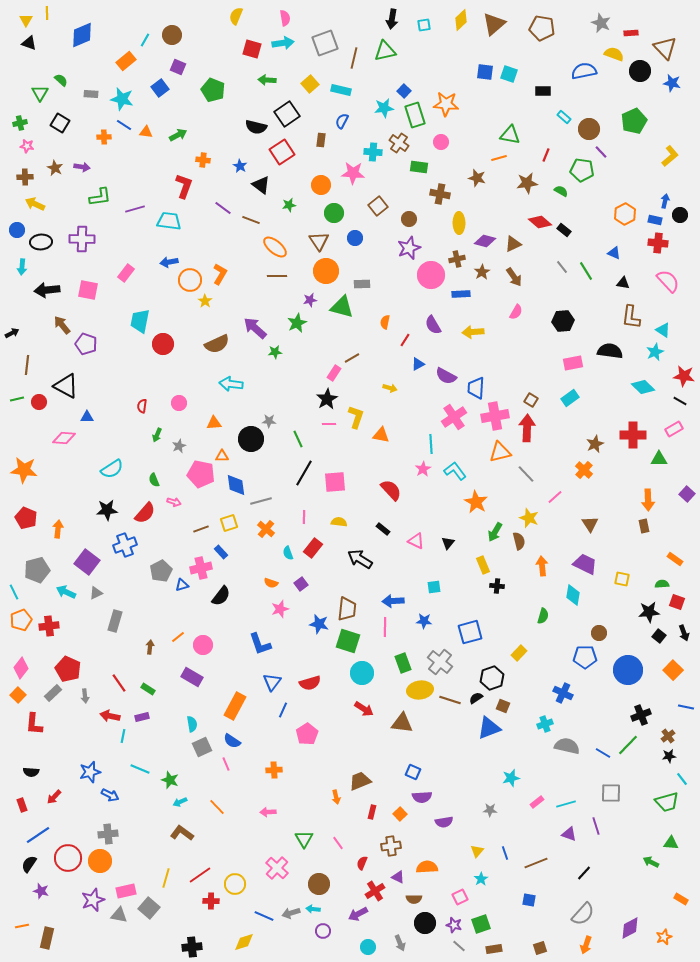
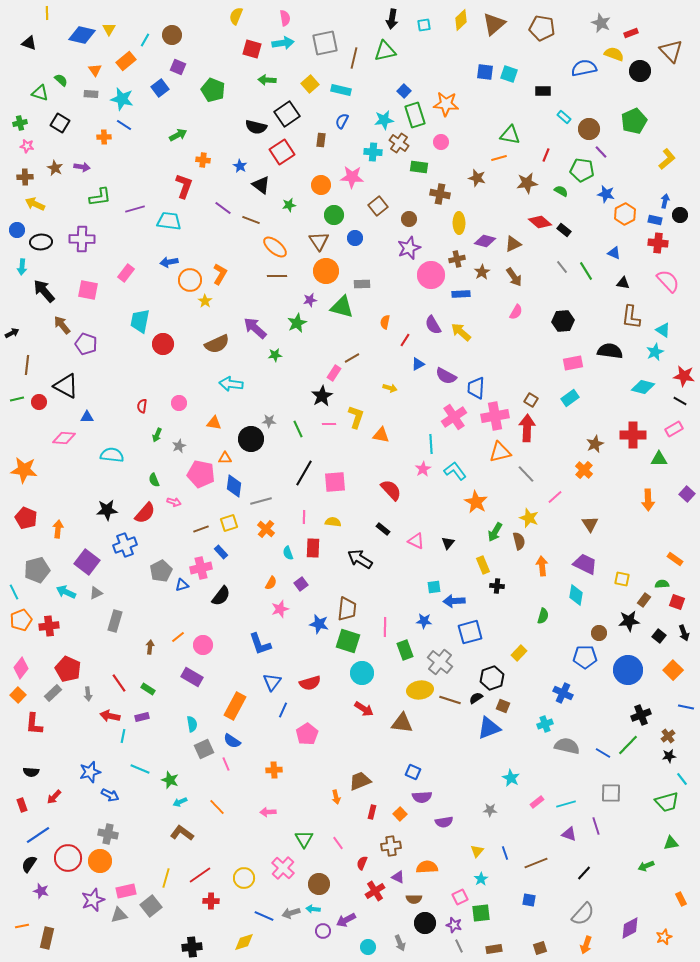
yellow triangle at (26, 20): moved 83 px right, 9 px down
red rectangle at (631, 33): rotated 16 degrees counterclockwise
blue diamond at (82, 35): rotated 36 degrees clockwise
gray square at (325, 43): rotated 8 degrees clockwise
brown triangle at (665, 48): moved 6 px right, 3 px down
blue semicircle at (584, 71): moved 3 px up
blue star at (672, 83): moved 66 px left, 111 px down
green triangle at (40, 93): rotated 42 degrees counterclockwise
cyan star at (384, 108): moved 12 px down
orange triangle at (146, 132): moved 51 px left, 62 px up; rotated 48 degrees clockwise
yellow L-shape at (670, 156): moved 3 px left, 3 px down
pink star at (353, 173): moved 1 px left, 4 px down
green circle at (334, 213): moved 2 px down
black arrow at (47, 290): moved 3 px left, 1 px down; rotated 55 degrees clockwise
yellow arrow at (473, 332): moved 12 px left; rotated 45 degrees clockwise
green star at (275, 352): moved 3 px down
cyan diamond at (643, 387): rotated 30 degrees counterclockwise
black star at (327, 399): moved 5 px left, 3 px up
orange triangle at (214, 423): rotated 14 degrees clockwise
green line at (298, 439): moved 10 px up
orange triangle at (222, 456): moved 3 px right, 2 px down
cyan semicircle at (112, 469): moved 14 px up; rotated 140 degrees counterclockwise
blue diamond at (236, 485): moved 2 px left, 1 px down; rotated 15 degrees clockwise
yellow semicircle at (339, 522): moved 6 px left
brown rectangle at (644, 526): moved 74 px down; rotated 48 degrees clockwise
red rectangle at (313, 548): rotated 36 degrees counterclockwise
orange semicircle at (271, 583): rotated 80 degrees counterclockwise
cyan diamond at (573, 595): moved 3 px right
blue arrow at (393, 601): moved 61 px right
black star at (649, 612): moved 20 px left, 9 px down
green rectangle at (403, 663): moved 2 px right, 13 px up
gray arrow at (85, 696): moved 3 px right, 2 px up
gray square at (202, 747): moved 2 px right, 2 px down
cyan star at (511, 778): rotated 30 degrees counterclockwise
gray cross at (108, 834): rotated 18 degrees clockwise
green triangle at (671, 843): rotated 14 degrees counterclockwise
green arrow at (651, 862): moved 5 px left, 4 px down; rotated 49 degrees counterclockwise
pink cross at (277, 868): moved 6 px right
yellow circle at (235, 884): moved 9 px right, 6 px up
orange rectangle at (681, 899): rotated 32 degrees clockwise
gray square at (149, 908): moved 2 px right, 2 px up; rotated 10 degrees clockwise
purple arrow at (358, 914): moved 12 px left, 6 px down
gray triangle at (119, 915): rotated 24 degrees counterclockwise
green square at (481, 924): moved 11 px up; rotated 12 degrees clockwise
gray line at (459, 946): rotated 24 degrees clockwise
